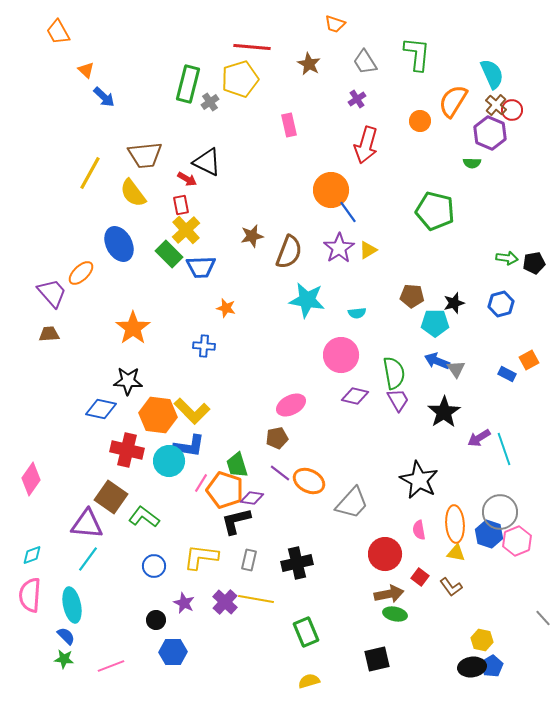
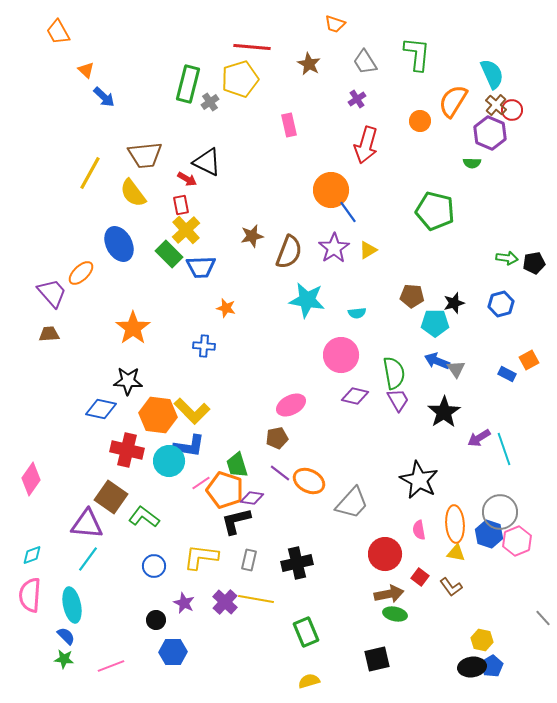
purple star at (339, 248): moved 5 px left
pink line at (201, 483): rotated 24 degrees clockwise
